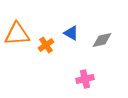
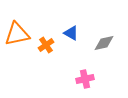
orange triangle: rotated 8 degrees counterclockwise
gray diamond: moved 2 px right, 3 px down
